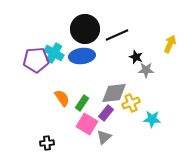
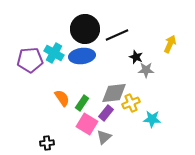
purple pentagon: moved 6 px left
